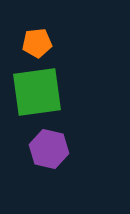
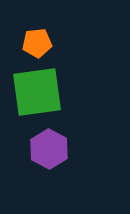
purple hexagon: rotated 15 degrees clockwise
